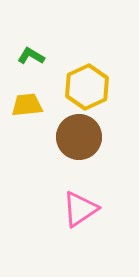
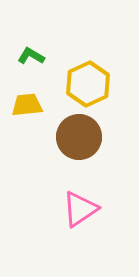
yellow hexagon: moved 1 px right, 3 px up
